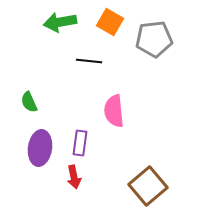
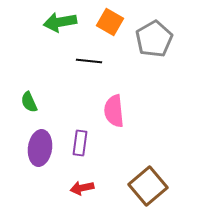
gray pentagon: rotated 24 degrees counterclockwise
red arrow: moved 8 px right, 11 px down; rotated 90 degrees clockwise
